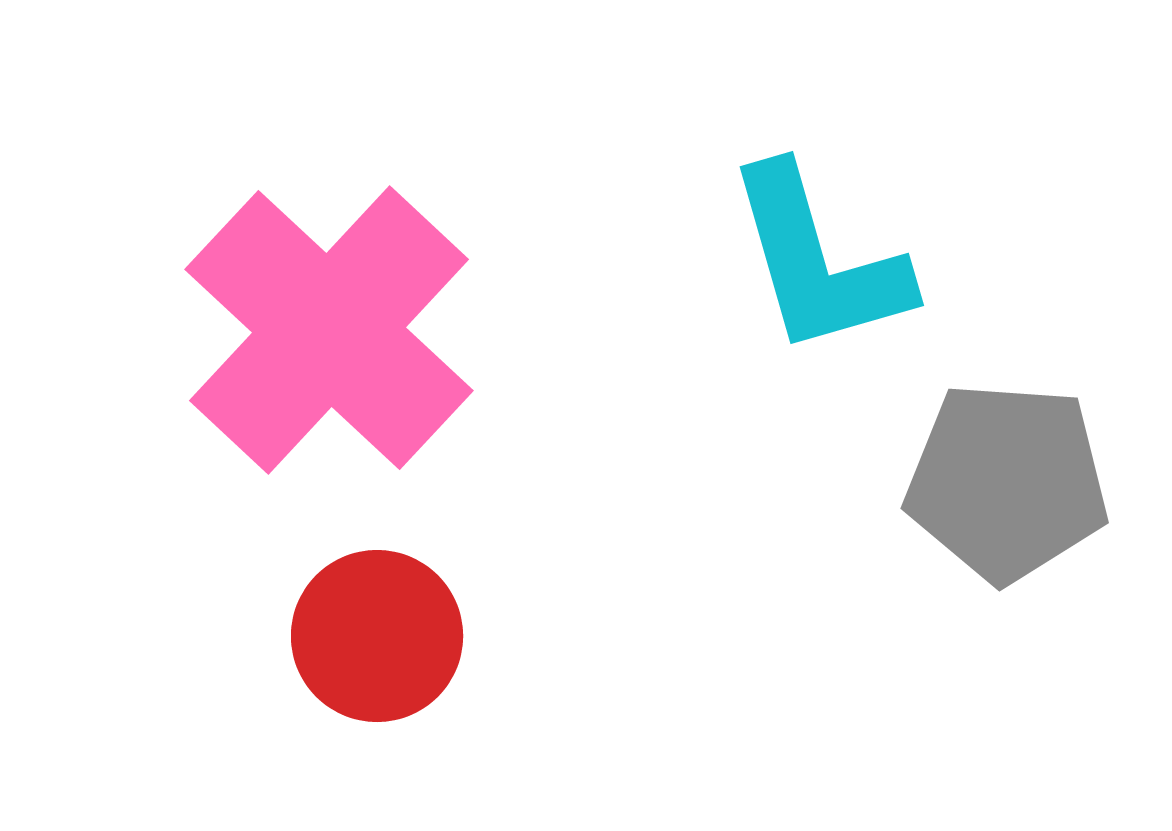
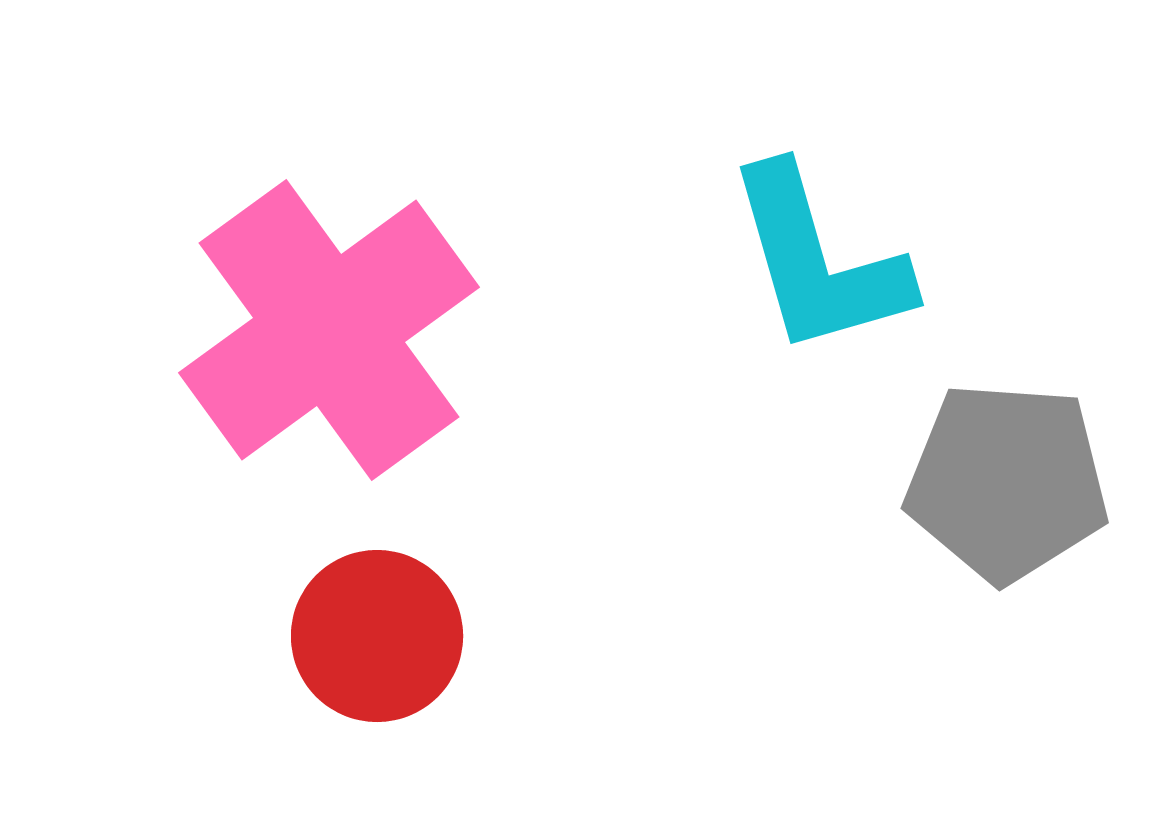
pink cross: rotated 11 degrees clockwise
